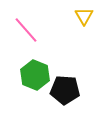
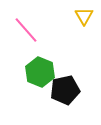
green hexagon: moved 5 px right, 3 px up
black pentagon: rotated 16 degrees counterclockwise
